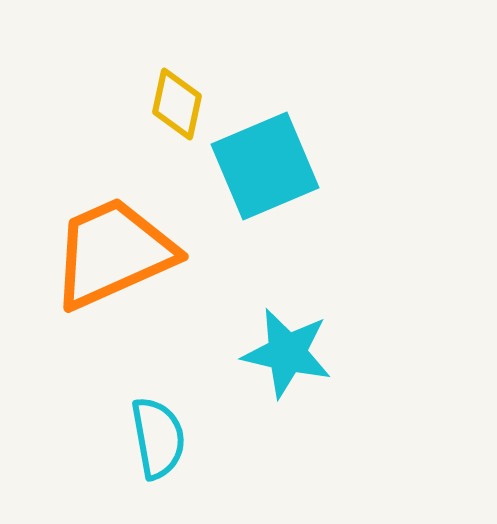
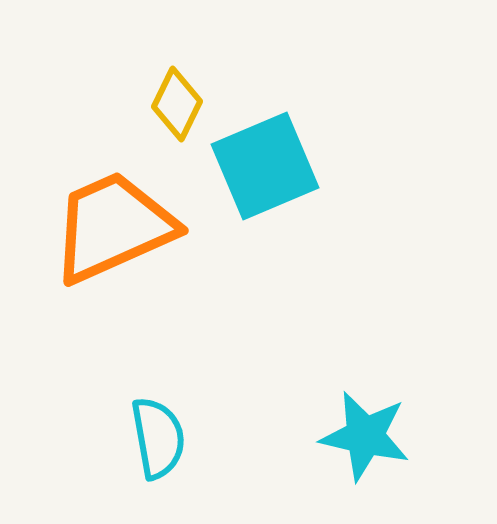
yellow diamond: rotated 14 degrees clockwise
orange trapezoid: moved 26 px up
cyan star: moved 78 px right, 83 px down
